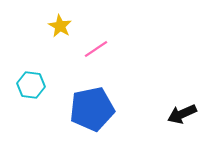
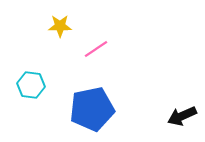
yellow star: rotated 30 degrees counterclockwise
black arrow: moved 2 px down
